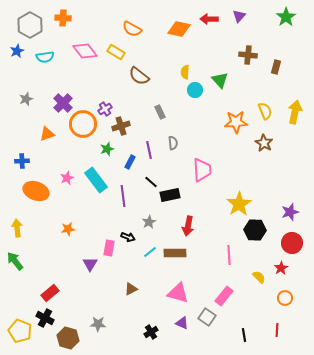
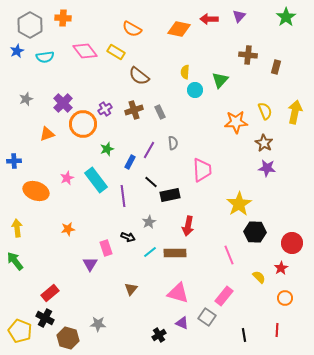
green triangle at (220, 80): rotated 24 degrees clockwise
brown cross at (121, 126): moved 13 px right, 16 px up
purple line at (149, 150): rotated 42 degrees clockwise
blue cross at (22, 161): moved 8 px left
purple star at (290, 212): moved 23 px left, 44 px up; rotated 24 degrees clockwise
black hexagon at (255, 230): moved 2 px down
pink rectangle at (109, 248): moved 3 px left; rotated 28 degrees counterclockwise
pink line at (229, 255): rotated 18 degrees counterclockwise
brown triangle at (131, 289): rotated 24 degrees counterclockwise
black cross at (151, 332): moved 8 px right, 3 px down
